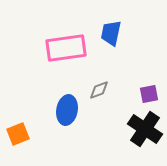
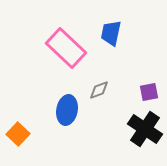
pink rectangle: rotated 51 degrees clockwise
purple square: moved 2 px up
orange square: rotated 25 degrees counterclockwise
